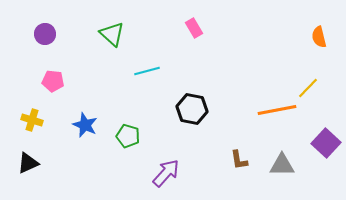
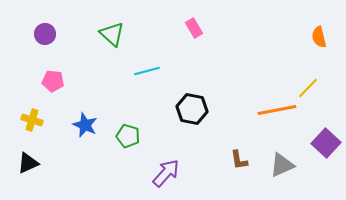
gray triangle: rotated 24 degrees counterclockwise
